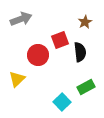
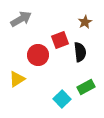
gray arrow: rotated 10 degrees counterclockwise
yellow triangle: rotated 12 degrees clockwise
cyan square: moved 3 px up
